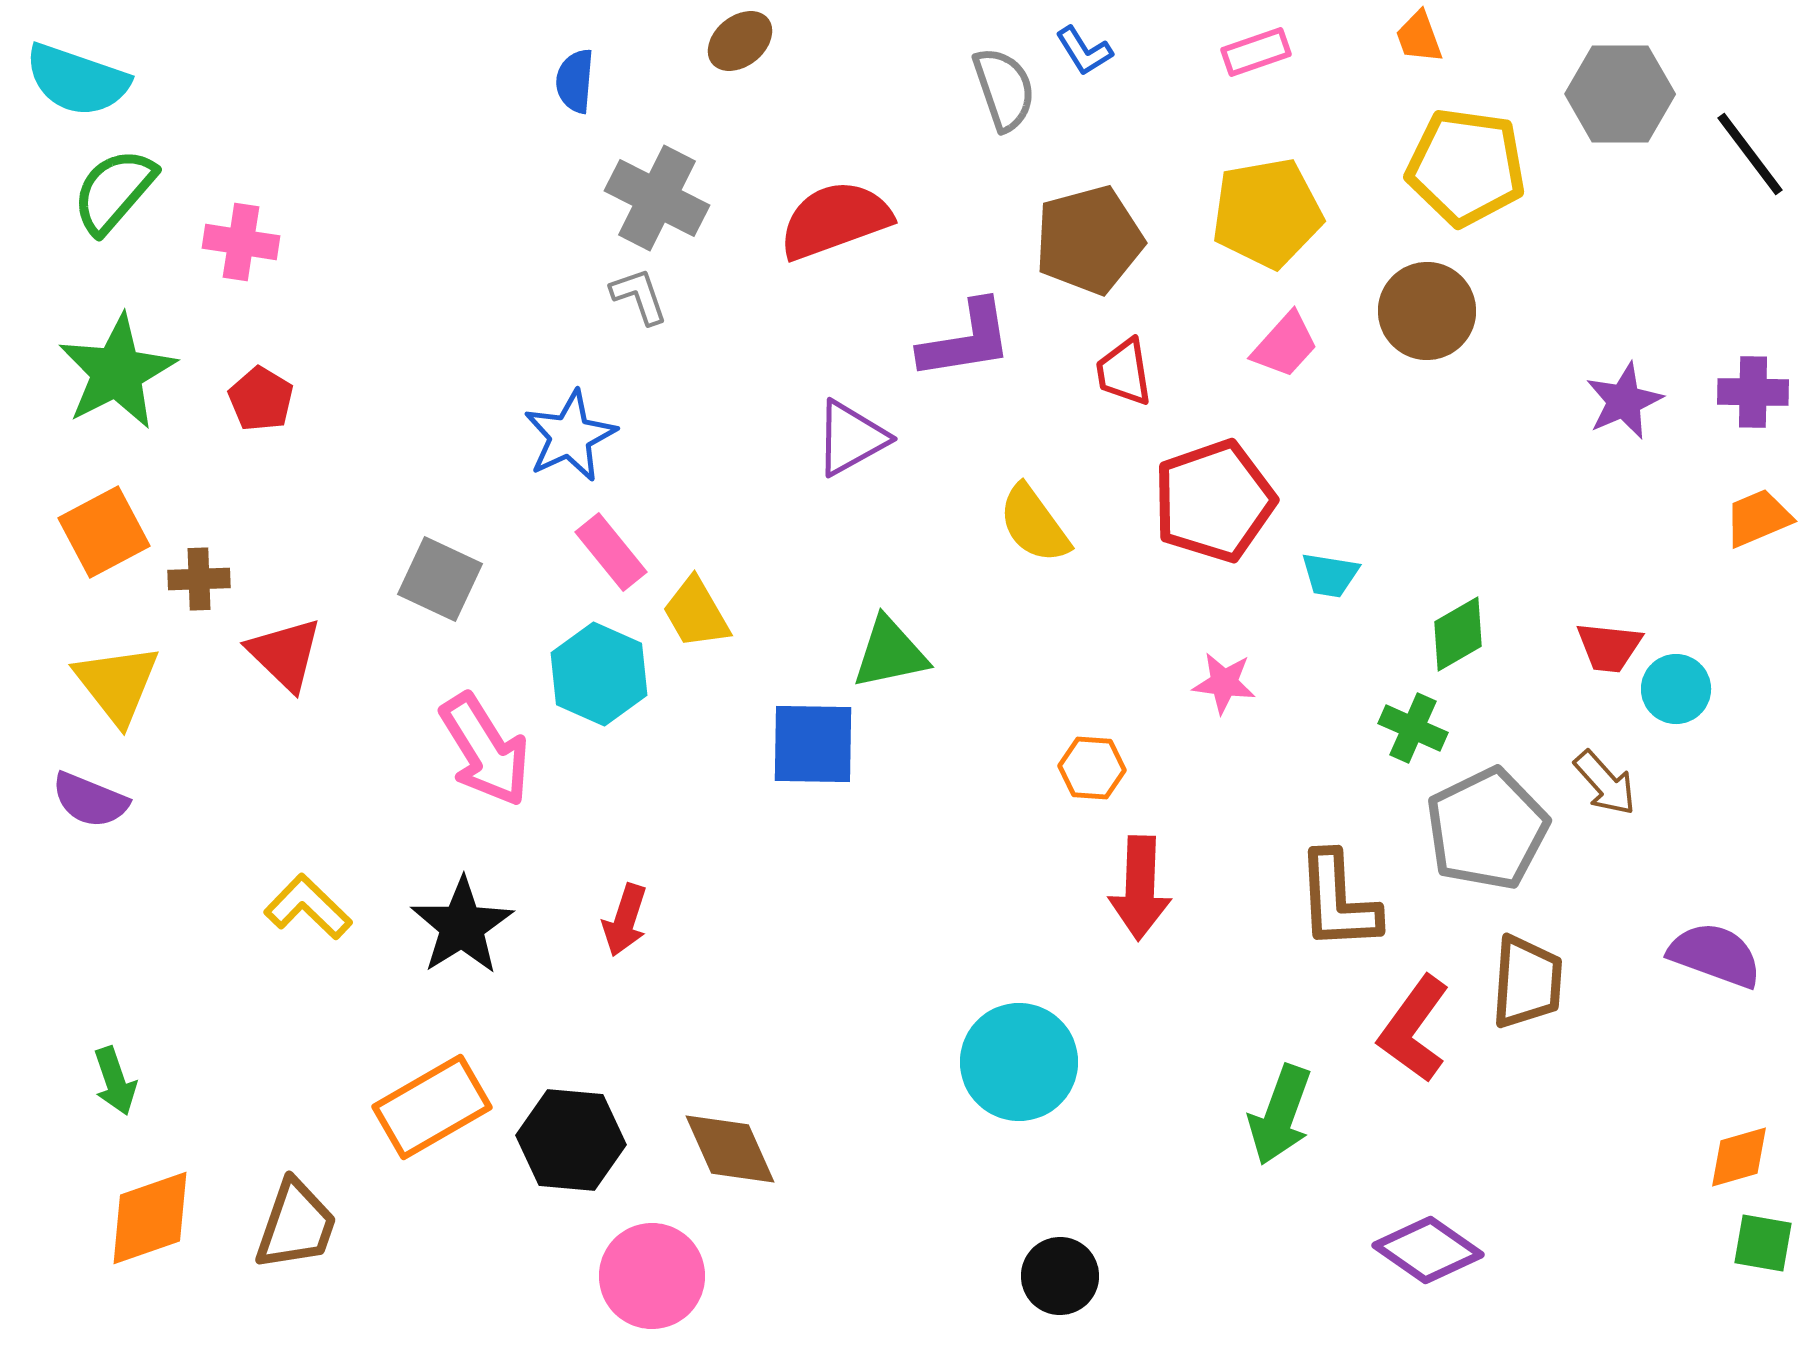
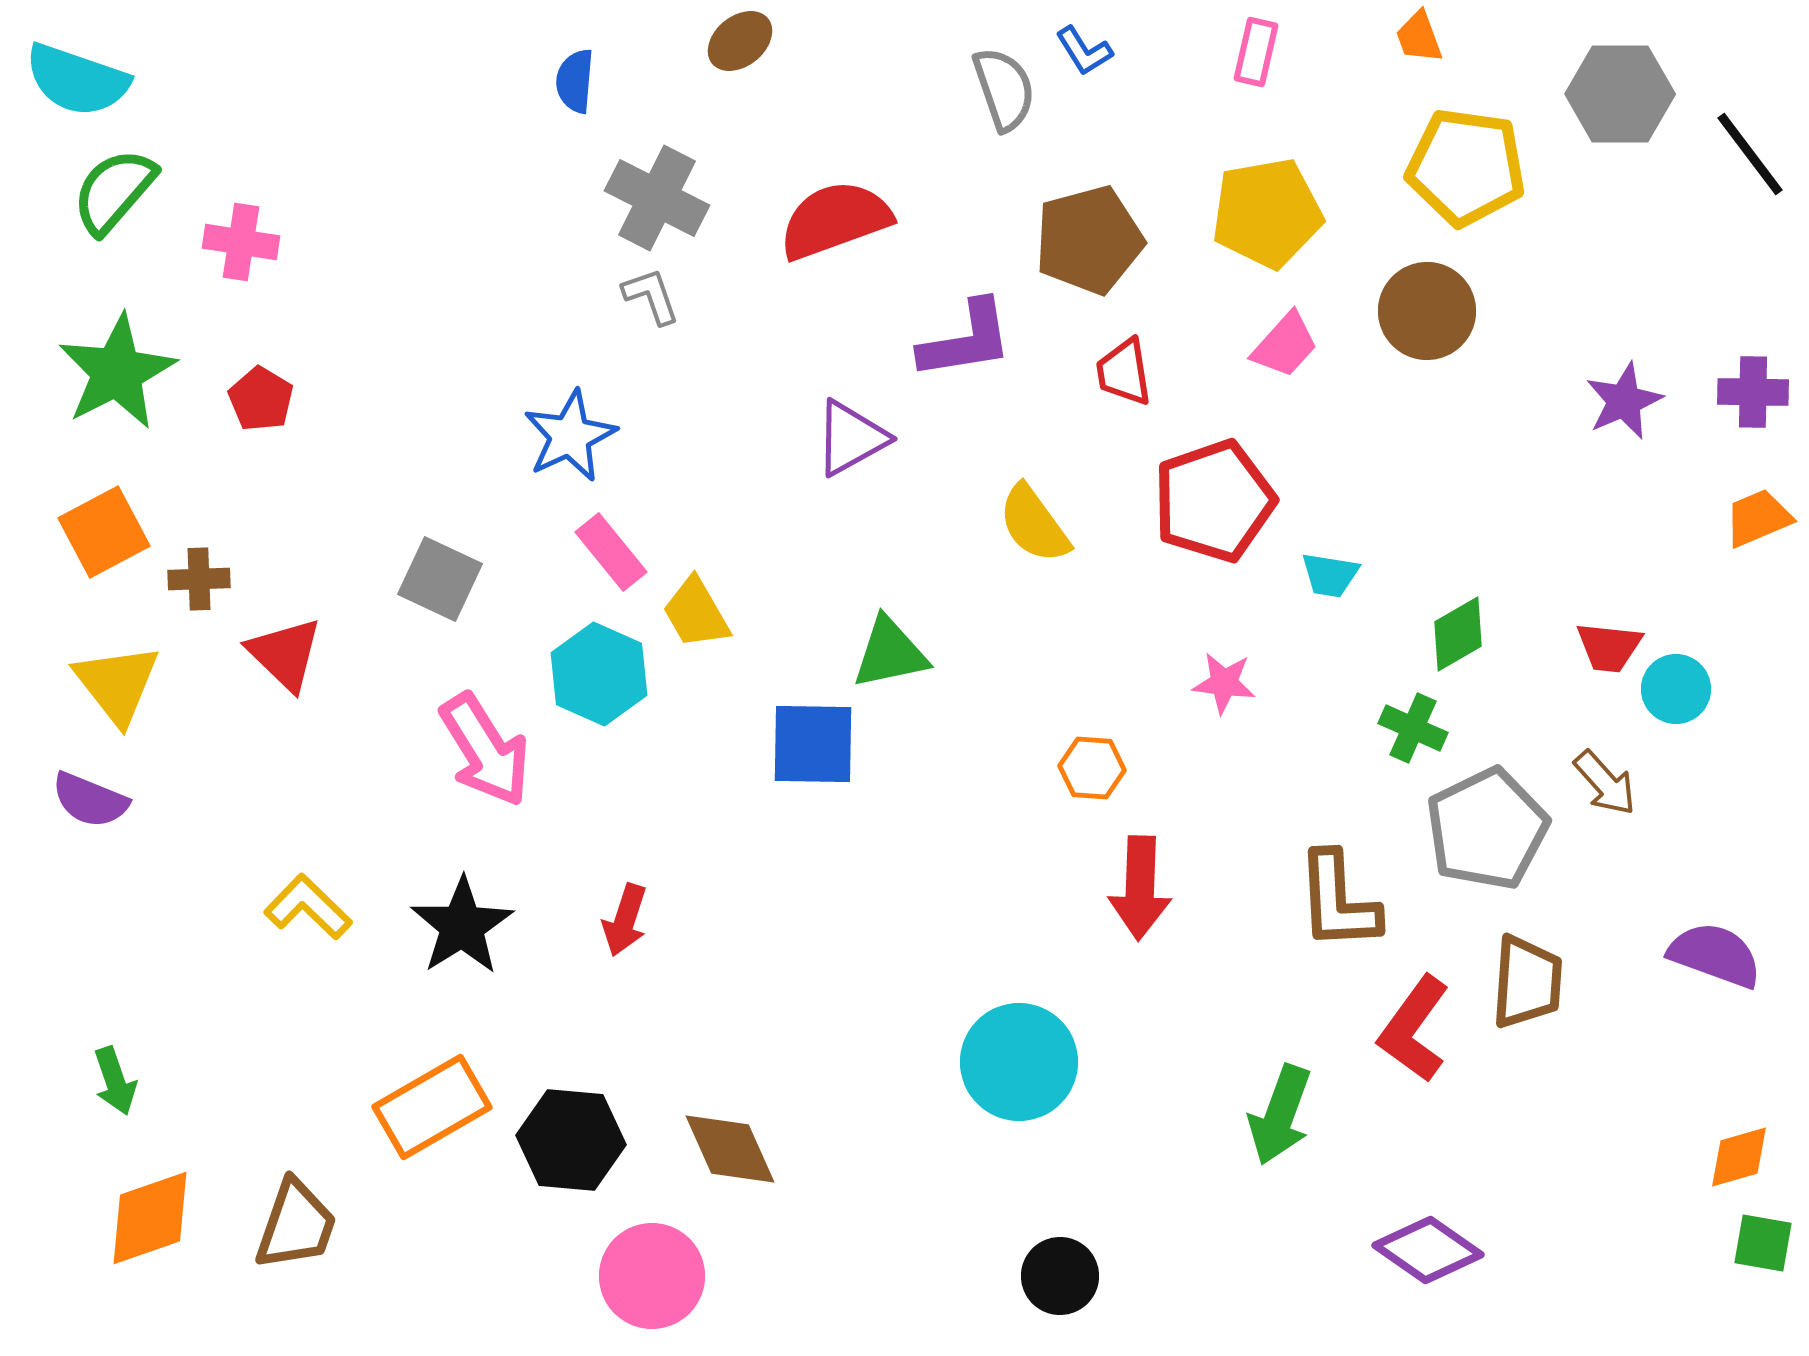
pink rectangle at (1256, 52): rotated 58 degrees counterclockwise
gray L-shape at (639, 296): moved 12 px right
